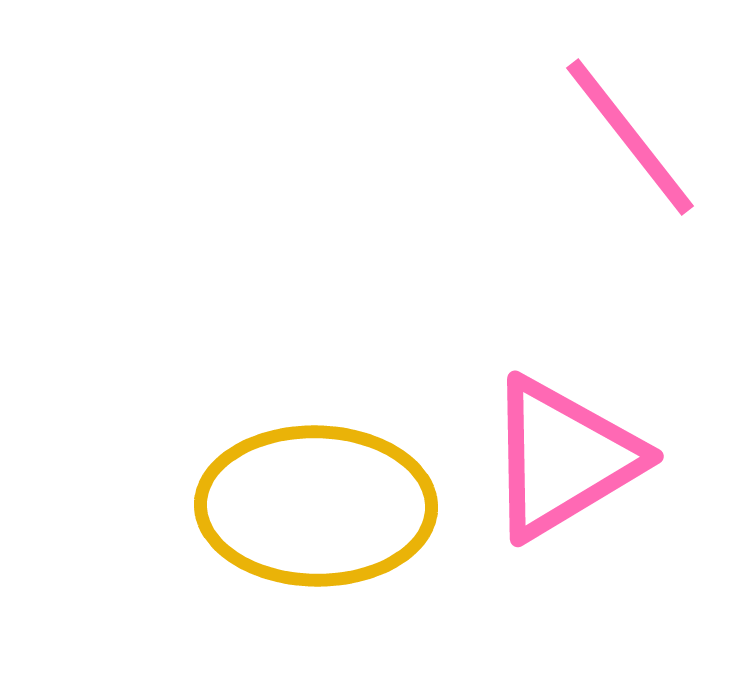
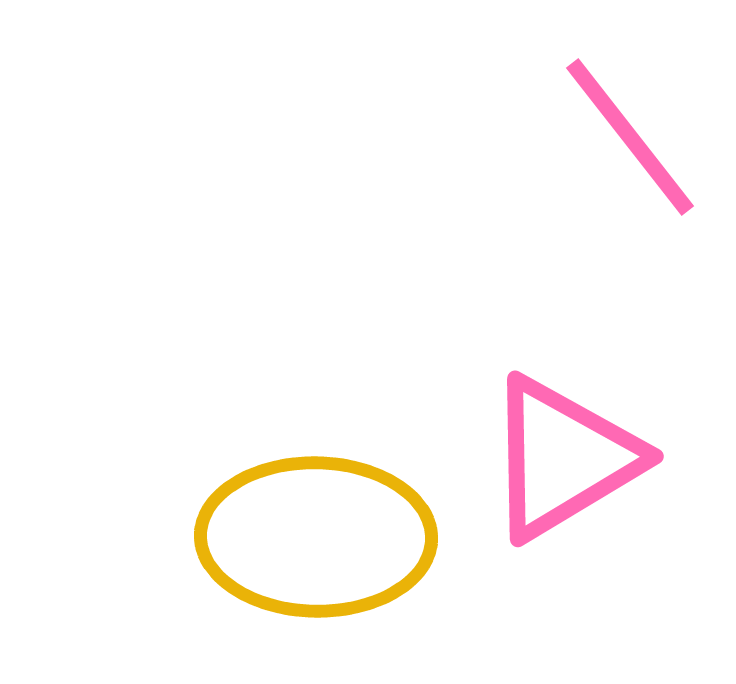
yellow ellipse: moved 31 px down
